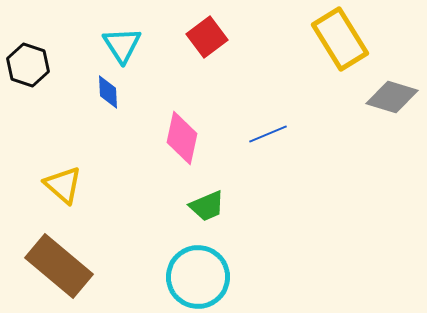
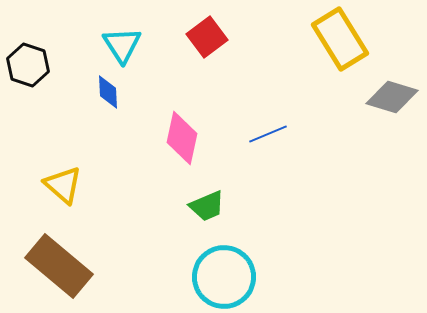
cyan circle: moved 26 px right
